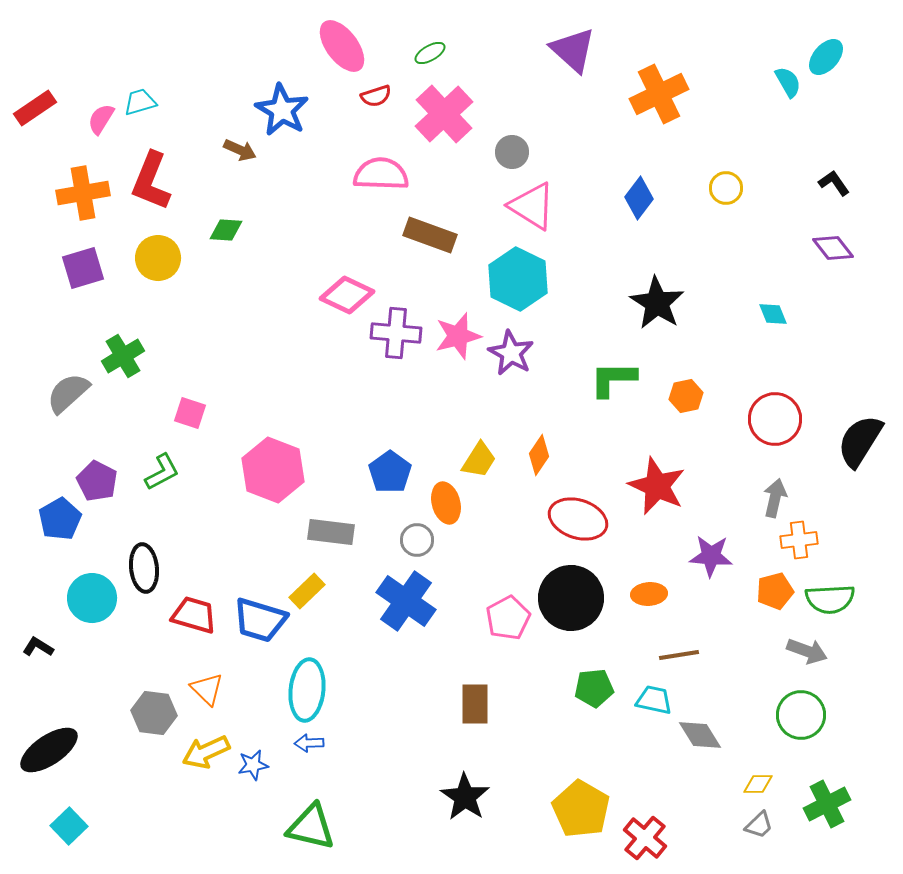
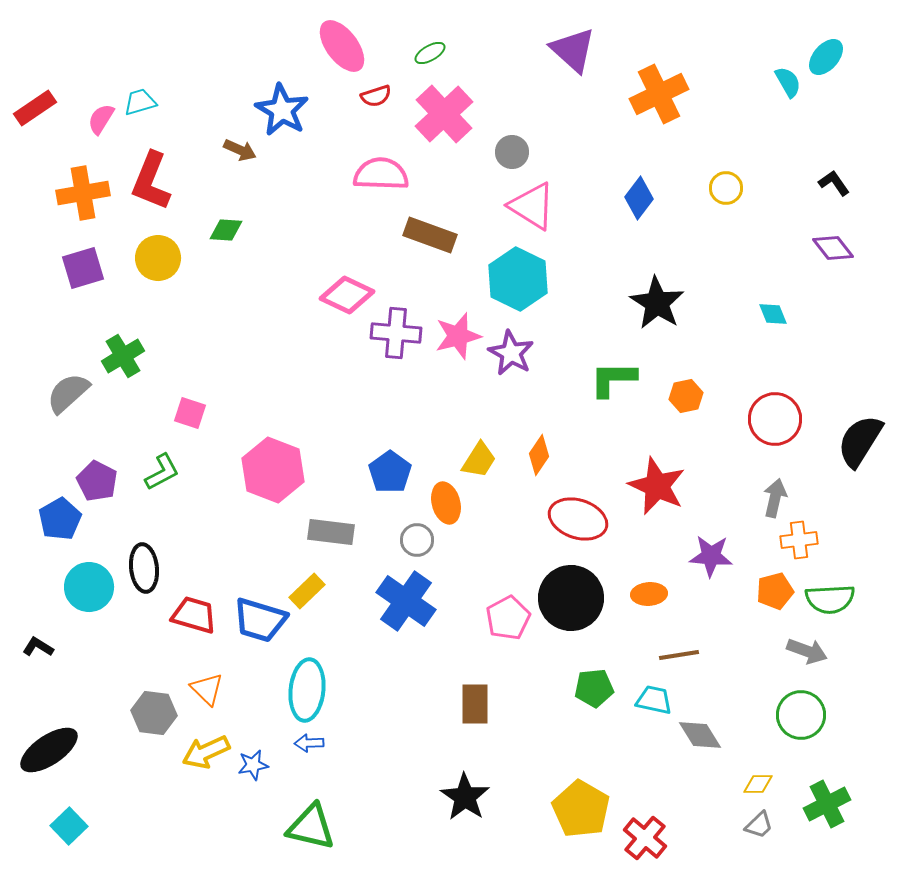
cyan circle at (92, 598): moved 3 px left, 11 px up
